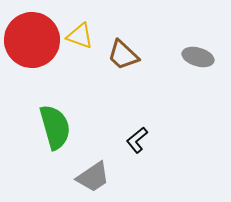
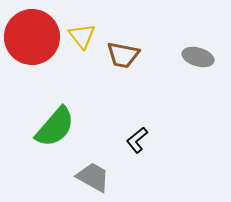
yellow triangle: moved 2 px right; rotated 32 degrees clockwise
red circle: moved 3 px up
brown trapezoid: rotated 32 degrees counterclockwise
green semicircle: rotated 57 degrees clockwise
gray trapezoid: rotated 117 degrees counterclockwise
